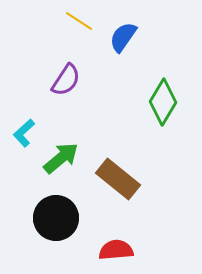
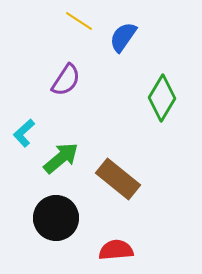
green diamond: moved 1 px left, 4 px up
